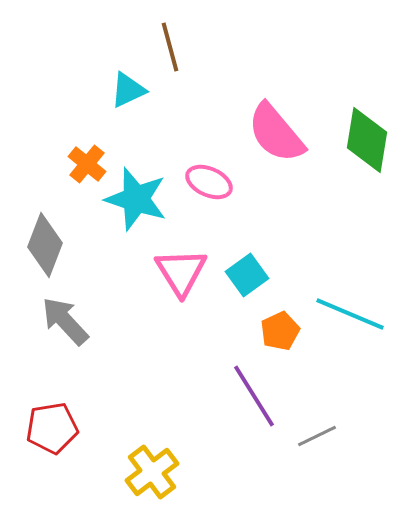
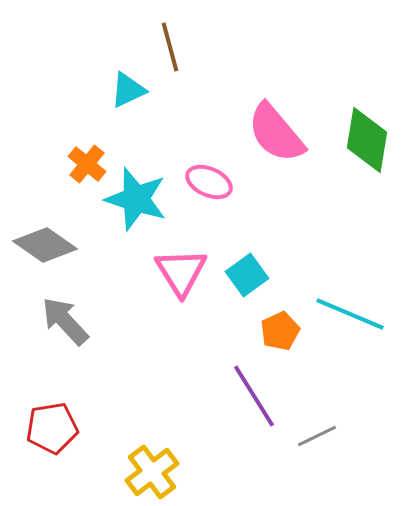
gray diamond: rotated 76 degrees counterclockwise
